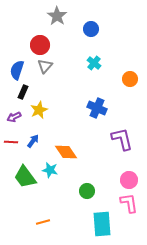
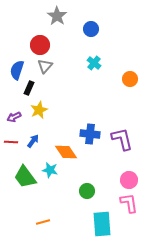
black rectangle: moved 6 px right, 4 px up
blue cross: moved 7 px left, 26 px down; rotated 18 degrees counterclockwise
